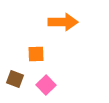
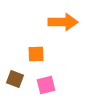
pink square: rotated 30 degrees clockwise
